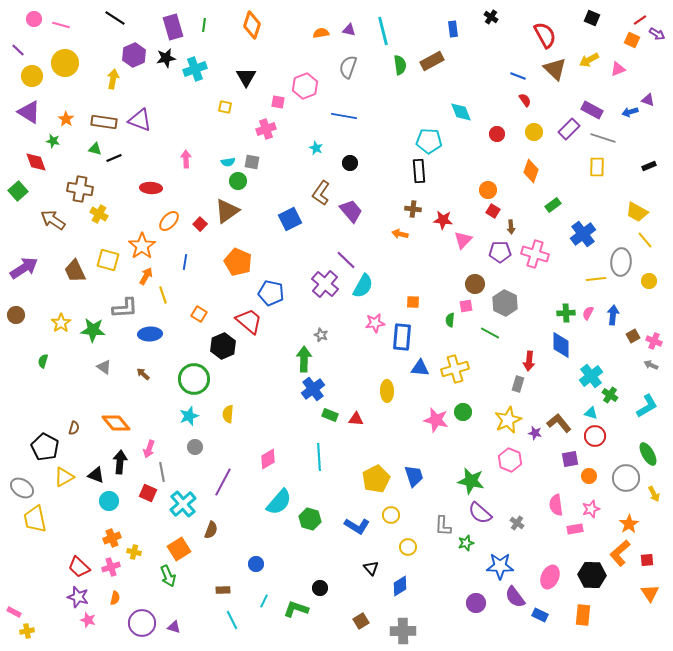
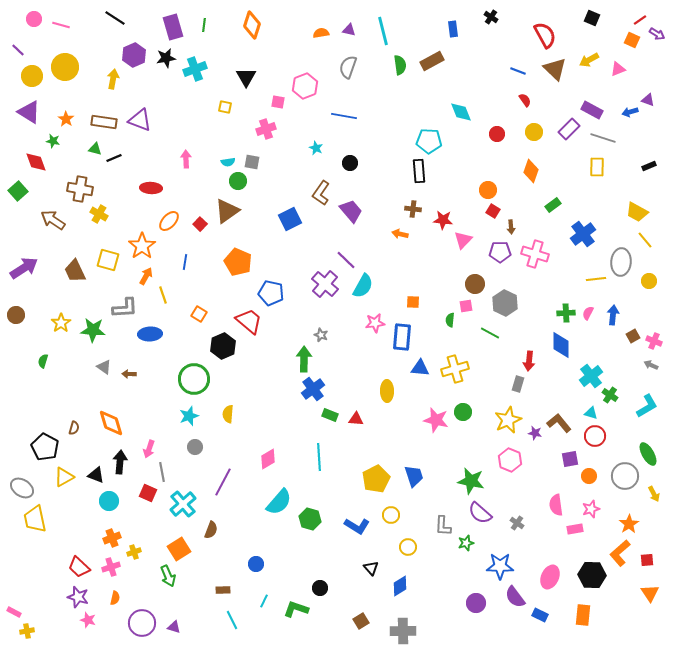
yellow circle at (65, 63): moved 4 px down
blue line at (518, 76): moved 5 px up
brown arrow at (143, 374): moved 14 px left; rotated 40 degrees counterclockwise
orange diamond at (116, 423): moved 5 px left; rotated 24 degrees clockwise
gray circle at (626, 478): moved 1 px left, 2 px up
yellow cross at (134, 552): rotated 32 degrees counterclockwise
